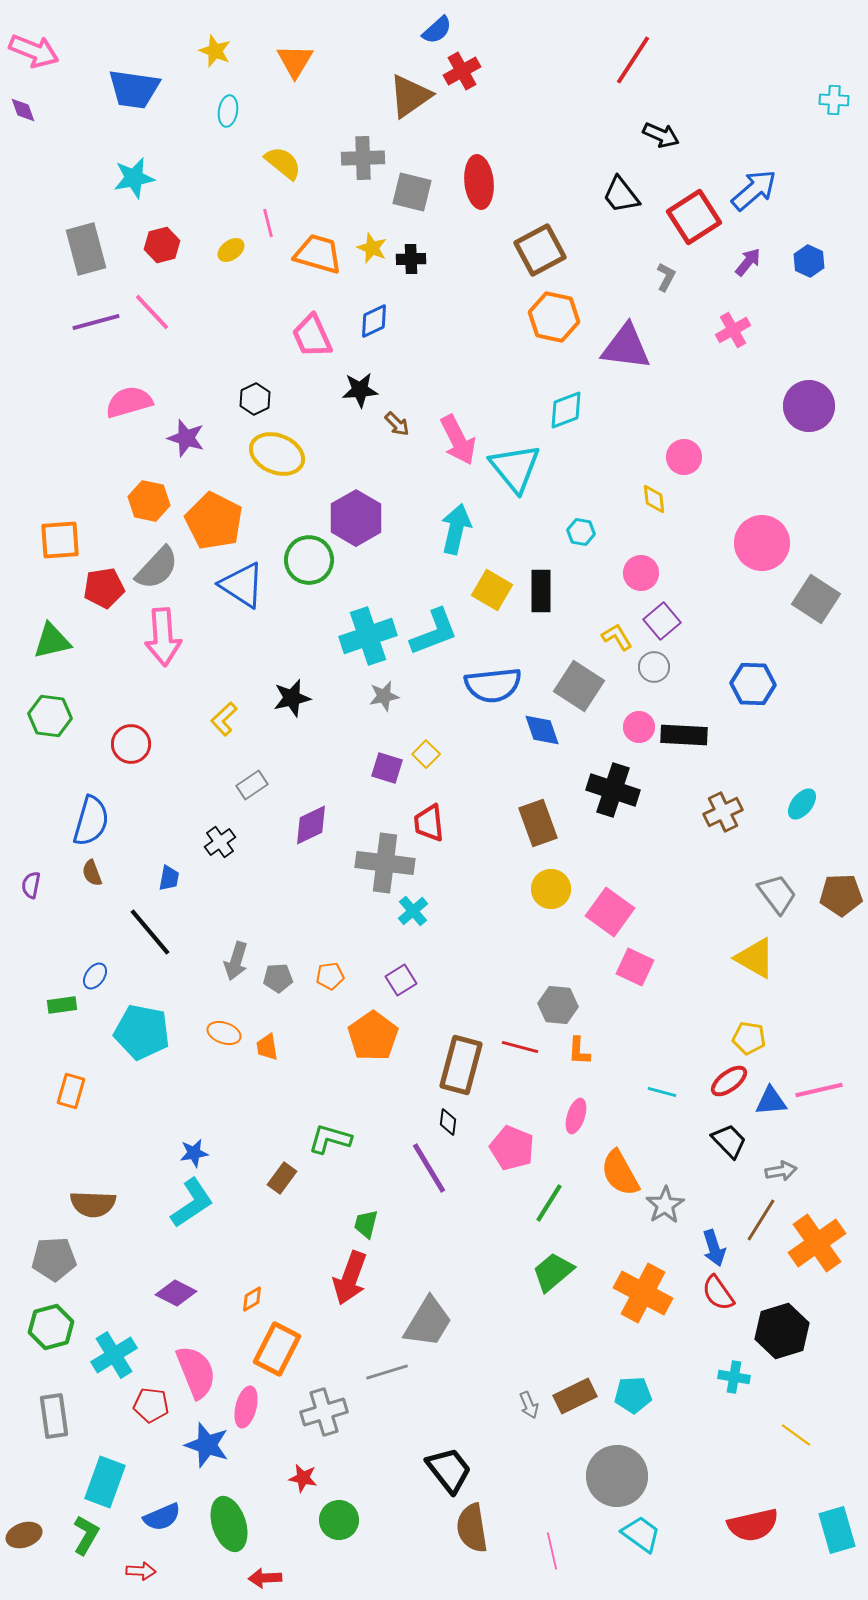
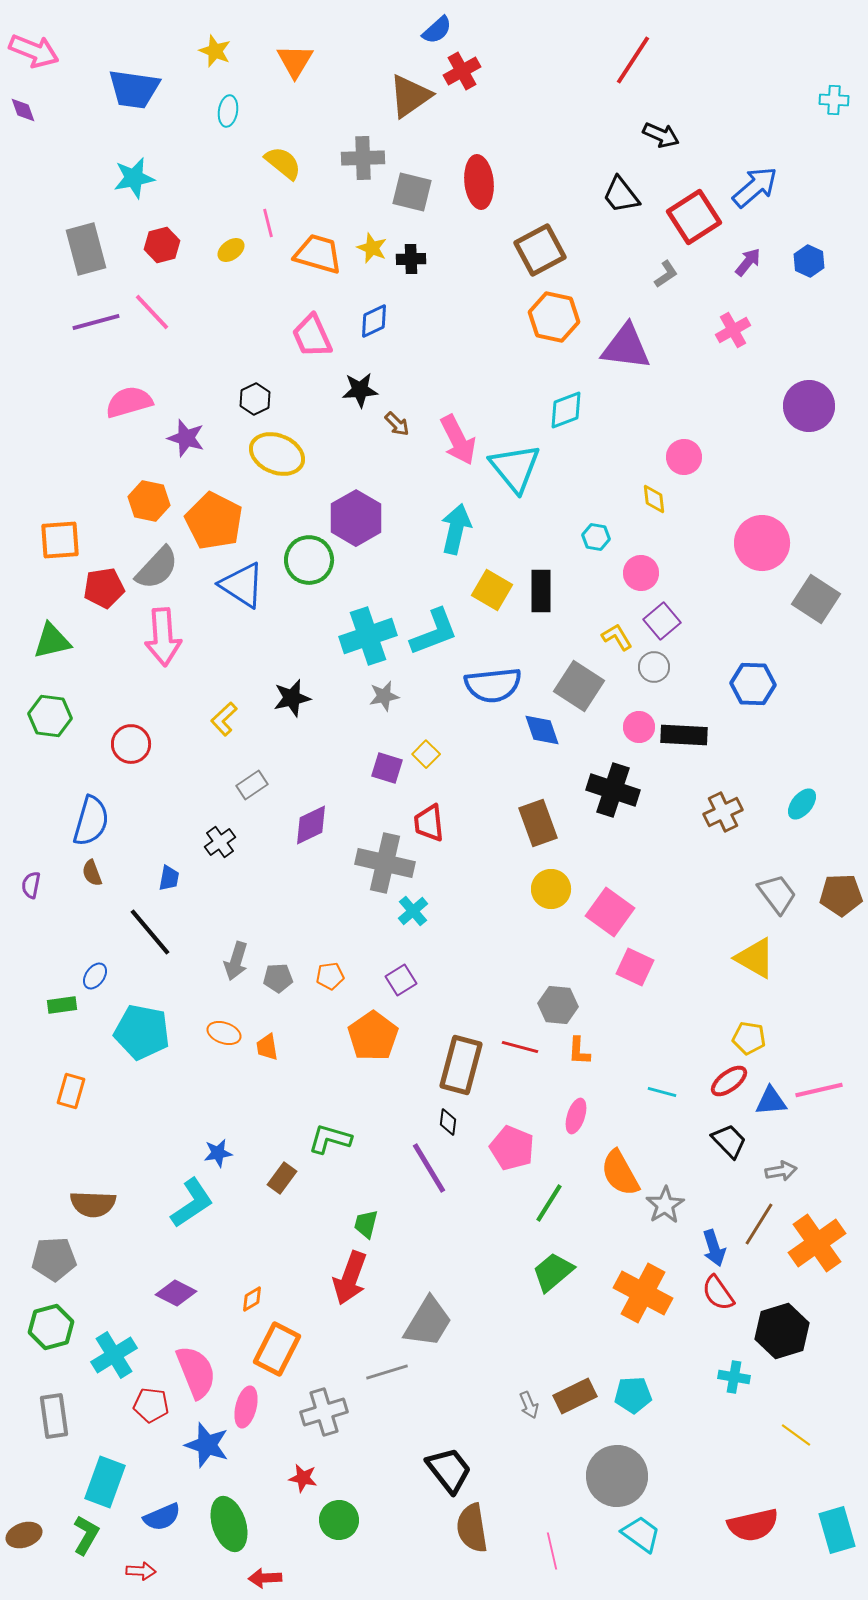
blue arrow at (754, 190): moved 1 px right, 3 px up
gray L-shape at (666, 277): moved 3 px up; rotated 28 degrees clockwise
cyan hexagon at (581, 532): moved 15 px right, 5 px down
gray cross at (385, 863): rotated 6 degrees clockwise
blue star at (194, 1153): moved 24 px right
brown line at (761, 1220): moved 2 px left, 4 px down
